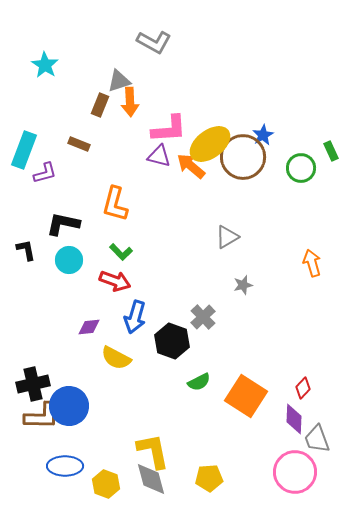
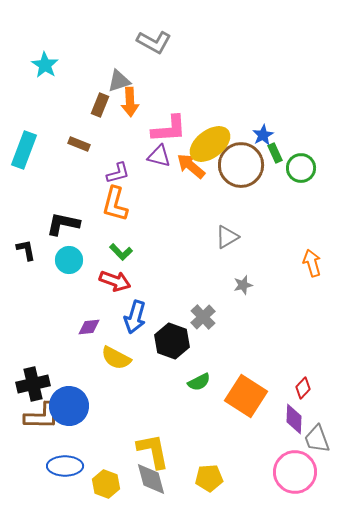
green rectangle at (331, 151): moved 56 px left, 2 px down
brown circle at (243, 157): moved 2 px left, 8 px down
purple L-shape at (45, 173): moved 73 px right
